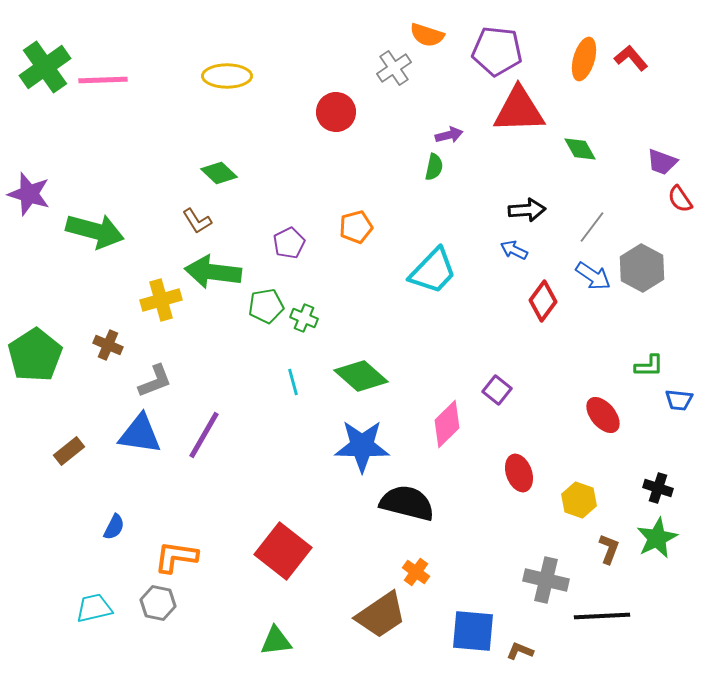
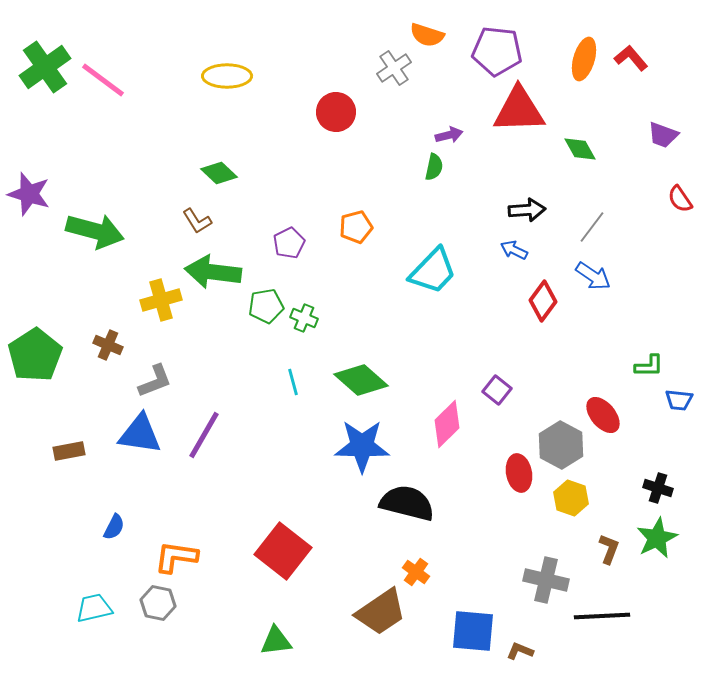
pink line at (103, 80): rotated 39 degrees clockwise
purple trapezoid at (662, 162): moved 1 px right, 27 px up
gray hexagon at (642, 268): moved 81 px left, 177 px down
green diamond at (361, 376): moved 4 px down
brown rectangle at (69, 451): rotated 28 degrees clockwise
red ellipse at (519, 473): rotated 9 degrees clockwise
yellow hexagon at (579, 500): moved 8 px left, 2 px up
brown trapezoid at (381, 615): moved 3 px up
